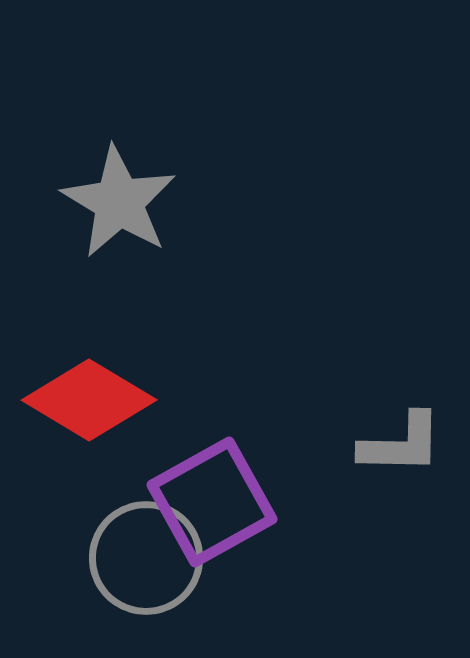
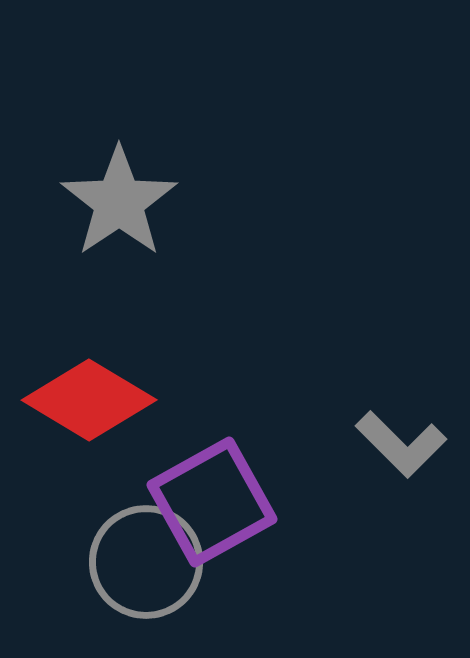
gray star: rotated 7 degrees clockwise
gray L-shape: rotated 44 degrees clockwise
gray circle: moved 4 px down
